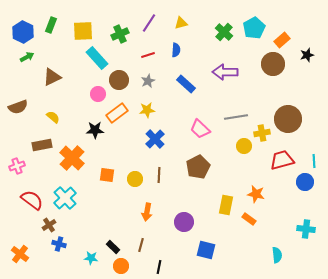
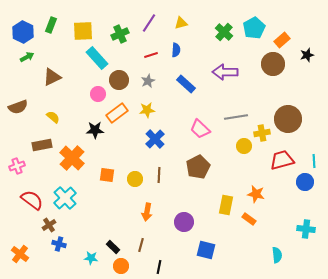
red line at (148, 55): moved 3 px right
